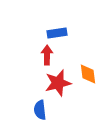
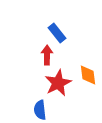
blue rectangle: rotated 60 degrees clockwise
orange diamond: moved 1 px down
red star: rotated 12 degrees counterclockwise
